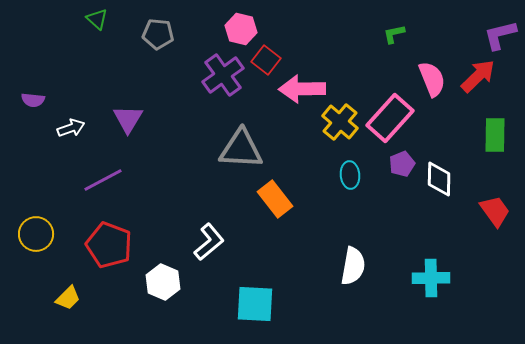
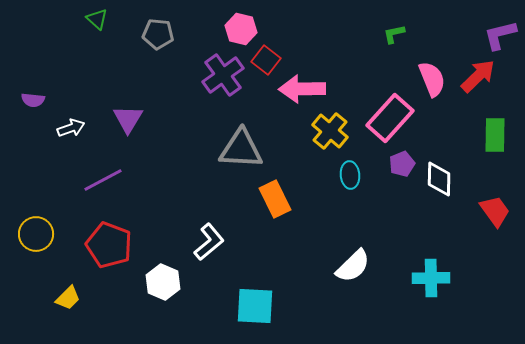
yellow cross: moved 10 px left, 9 px down
orange rectangle: rotated 12 degrees clockwise
white semicircle: rotated 36 degrees clockwise
cyan square: moved 2 px down
